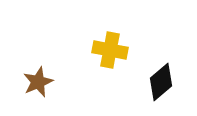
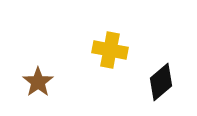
brown star: rotated 12 degrees counterclockwise
